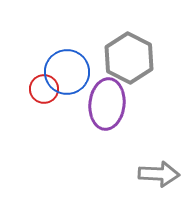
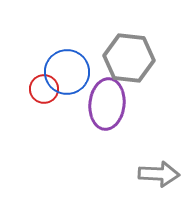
gray hexagon: rotated 21 degrees counterclockwise
